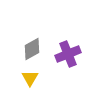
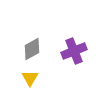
purple cross: moved 6 px right, 3 px up
